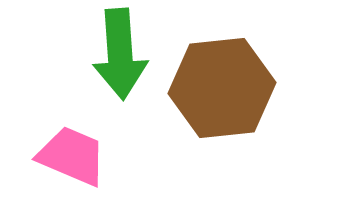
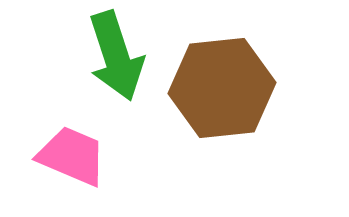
green arrow: moved 4 px left, 2 px down; rotated 14 degrees counterclockwise
